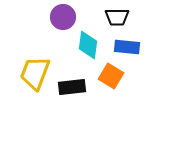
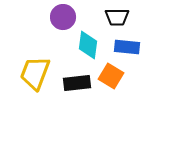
black rectangle: moved 5 px right, 4 px up
